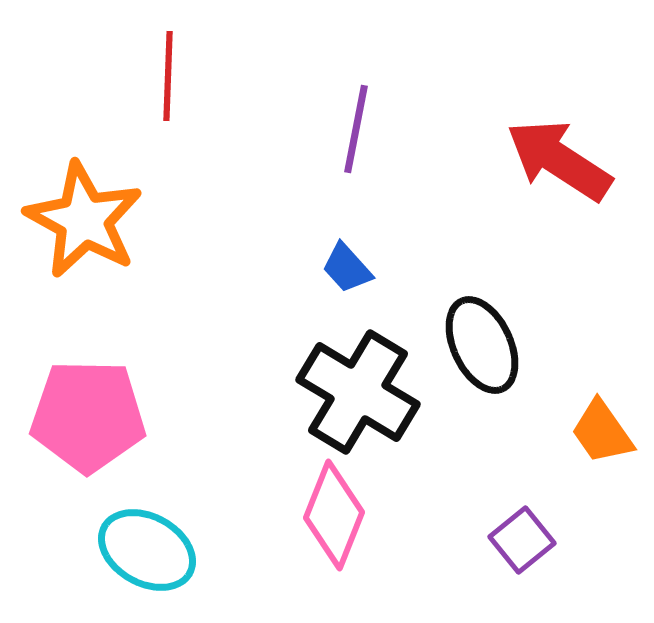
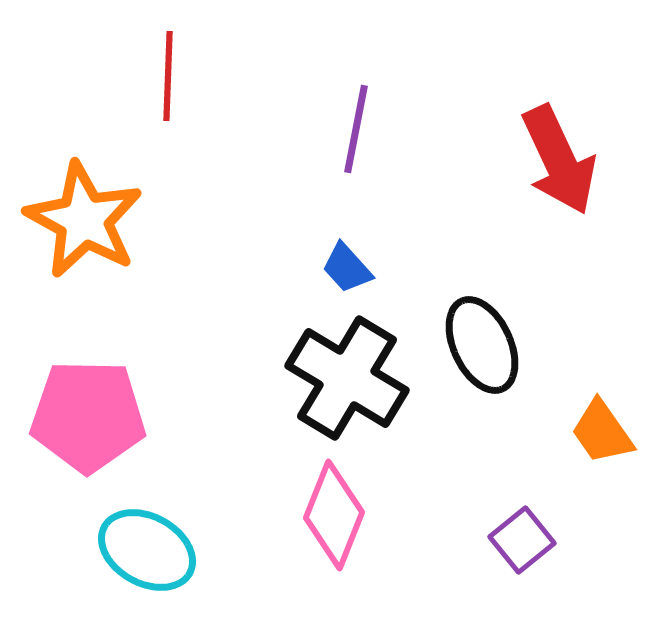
red arrow: rotated 148 degrees counterclockwise
black cross: moved 11 px left, 14 px up
